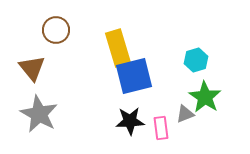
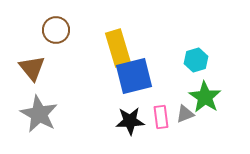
pink rectangle: moved 11 px up
